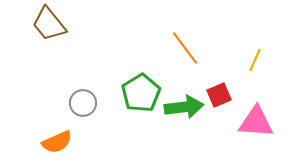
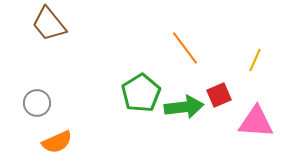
gray circle: moved 46 px left
